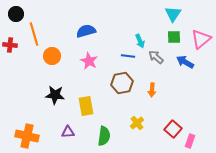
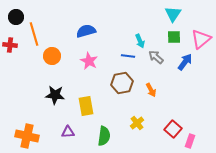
black circle: moved 3 px down
blue arrow: rotated 96 degrees clockwise
orange arrow: moved 1 px left; rotated 32 degrees counterclockwise
